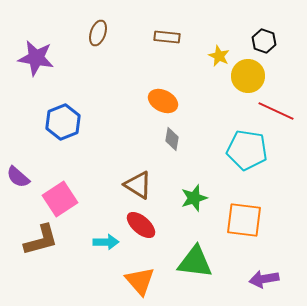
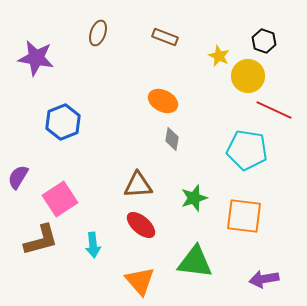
brown rectangle: moved 2 px left; rotated 15 degrees clockwise
red line: moved 2 px left, 1 px up
purple semicircle: rotated 80 degrees clockwise
brown triangle: rotated 36 degrees counterclockwise
orange square: moved 4 px up
cyan arrow: moved 13 px left, 3 px down; rotated 85 degrees clockwise
